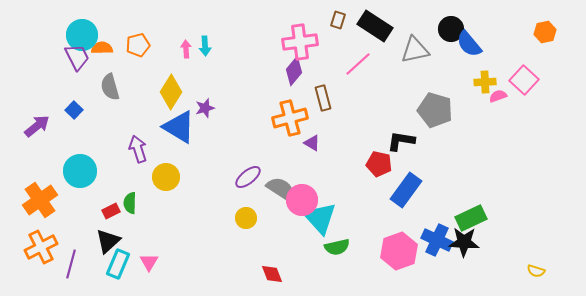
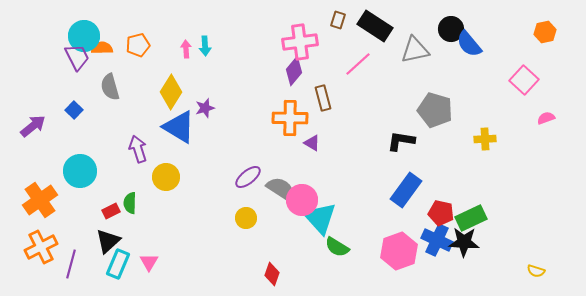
cyan circle at (82, 35): moved 2 px right, 1 px down
yellow cross at (485, 82): moved 57 px down
pink semicircle at (498, 96): moved 48 px right, 22 px down
orange cross at (290, 118): rotated 16 degrees clockwise
purple arrow at (37, 126): moved 4 px left
red pentagon at (379, 164): moved 62 px right, 49 px down
green semicircle at (337, 247): rotated 45 degrees clockwise
red diamond at (272, 274): rotated 40 degrees clockwise
